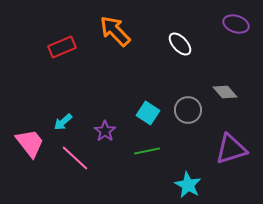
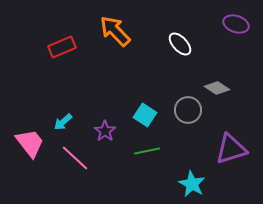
gray diamond: moved 8 px left, 4 px up; rotated 15 degrees counterclockwise
cyan square: moved 3 px left, 2 px down
cyan star: moved 4 px right, 1 px up
